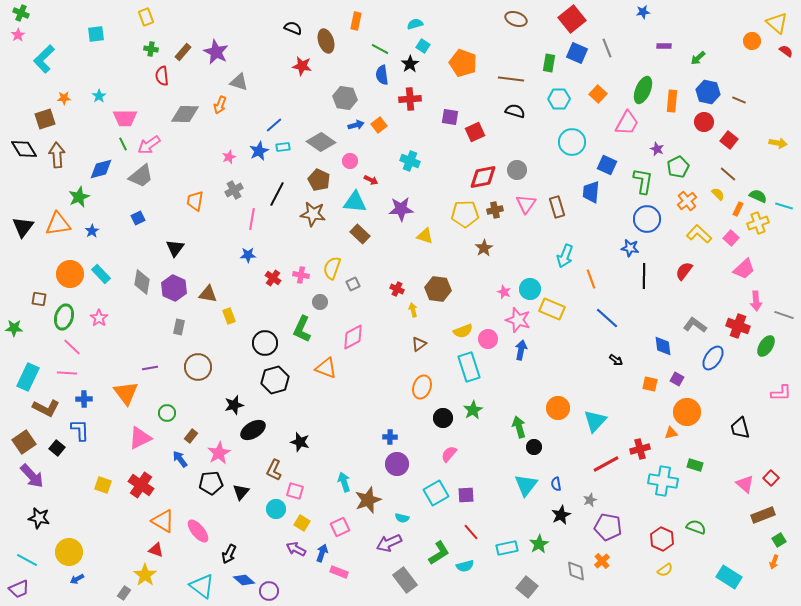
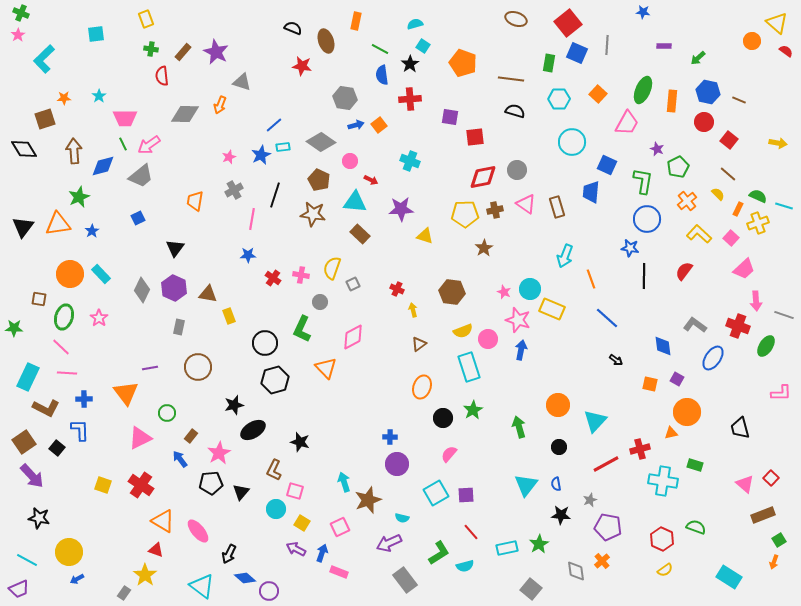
blue star at (643, 12): rotated 16 degrees clockwise
yellow rectangle at (146, 17): moved 2 px down
red square at (572, 19): moved 4 px left, 4 px down
gray line at (607, 48): moved 3 px up; rotated 24 degrees clockwise
gray triangle at (239, 82): moved 3 px right
red square at (475, 132): moved 5 px down; rotated 18 degrees clockwise
blue star at (259, 151): moved 2 px right, 4 px down
brown arrow at (57, 155): moved 17 px right, 4 px up
blue diamond at (101, 169): moved 2 px right, 3 px up
black line at (277, 194): moved 2 px left, 1 px down; rotated 10 degrees counterclockwise
pink triangle at (526, 204): rotated 30 degrees counterclockwise
gray diamond at (142, 282): moved 8 px down; rotated 15 degrees clockwise
brown hexagon at (438, 289): moved 14 px right, 3 px down
pink line at (72, 347): moved 11 px left
orange triangle at (326, 368): rotated 25 degrees clockwise
orange circle at (558, 408): moved 3 px up
black circle at (534, 447): moved 25 px right
black star at (561, 515): rotated 30 degrees clockwise
blue diamond at (244, 580): moved 1 px right, 2 px up
gray square at (527, 587): moved 4 px right, 2 px down
